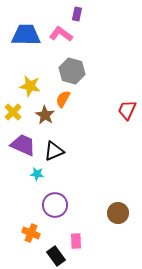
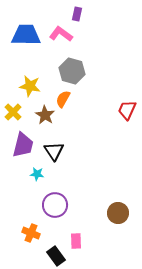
purple trapezoid: rotated 80 degrees clockwise
black triangle: rotated 40 degrees counterclockwise
